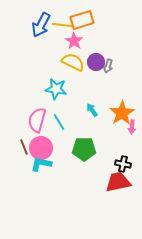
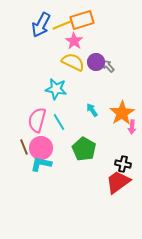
yellow line: rotated 30 degrees counterclockwise
gray arrow: rotated 120 degrees clockwise
green pentagon: rotated 30 degrees clockwise
red trapezoid: rotated 24 degrees counterclockwise
